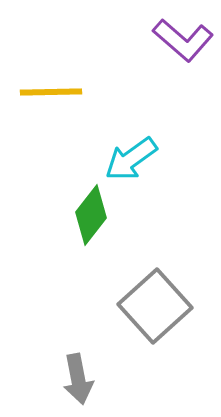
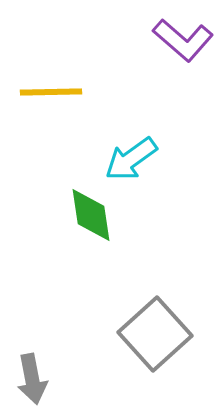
green diamond: rotated 46 degrees counterclockwise
gray square: moved 28 px down
gray arrow: moved 46 px left
